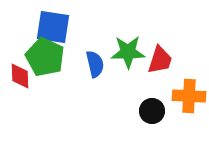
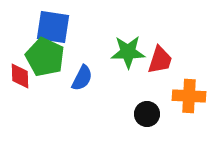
blue semicircle: moved 13 px left, 14 px down; rotated 40 degrees clockwise
black circle: moved 5 px left, 3 px down
